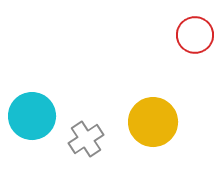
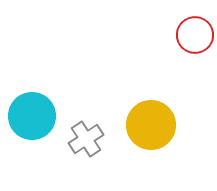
yellow circle: moved 2 px left, 3 px down
